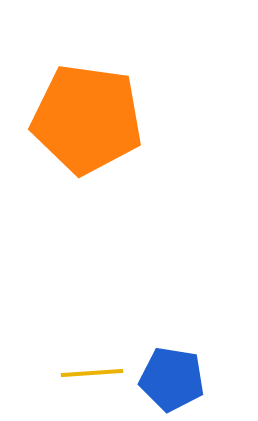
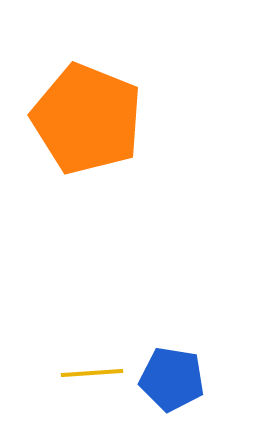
orange pentagon: rotated 14 degrees clockwise
